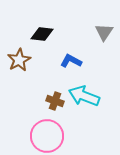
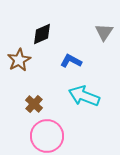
black diamond: rotated 30 degrees counterclockwise
brown cross: moved 21 px left, 3 px down; rotated 24 degrees clockwise
